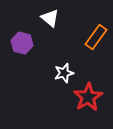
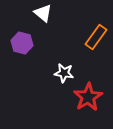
white triangle: moved 7 px left, 5 px up
white star: rotated 24 degrees clockwise
